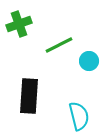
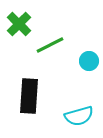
green cross: rotated 25 degrees counterclockwise
green line: moved 9 px left
cyan semicircle: rotated 88 degrees clockwise
